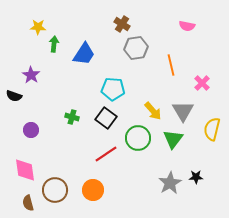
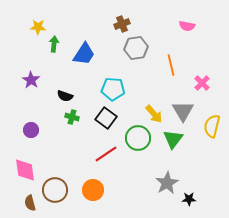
brown cross: rotated 35 degrees clockwise
purple star: moved 5 px down
black semicircle: moved 51 px right
yellow arrow: moved 1 px right, 3 px down
yellow semicircle: moved 3 px up
black star: moved 7 px left, 22 px down
gray star: moved 3 px left
brown semicircle: moved 2 px right
